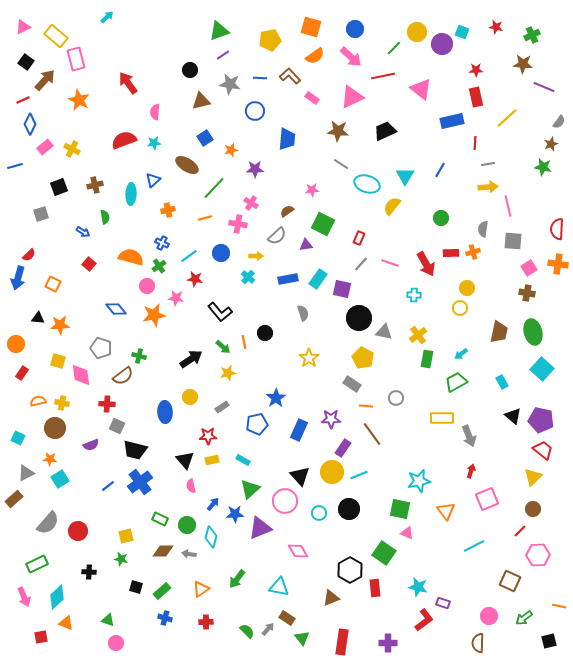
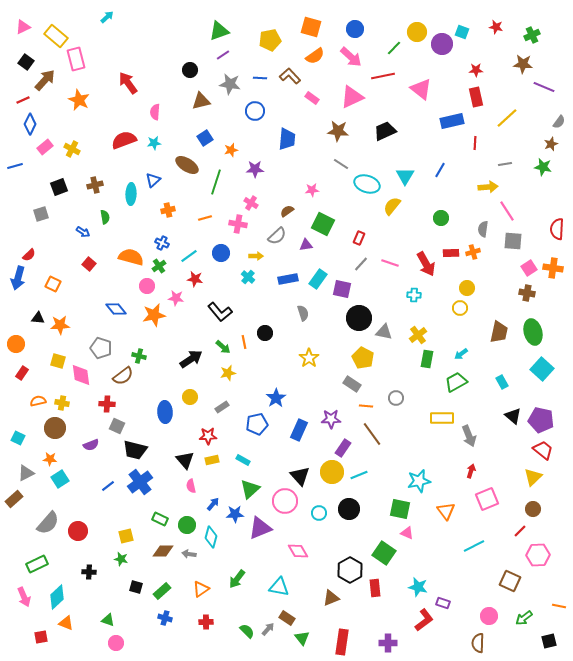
gray line at (488, 164): moved 17 px right
green line at (214, 188): moved 2 px right, 6 px up; rotated 25 degrees counterclockwise
pink line at (508, 206): moved 1 px left, 5 px down; rotated 20 degrees counterclockwise
orange cross at (558, 264): moved 5 px left, 4 px down
